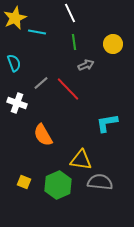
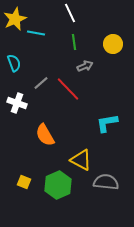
yellow star: moved 1 px down
cyan line: moved 1 px left, 1 px down
gray arrow: moved 1 px left, 1 px down
orange semicircle: moved 2 px right
yellow triangle: rotated 20 degrees clockwise
gray semicircle: moved 6 px right
